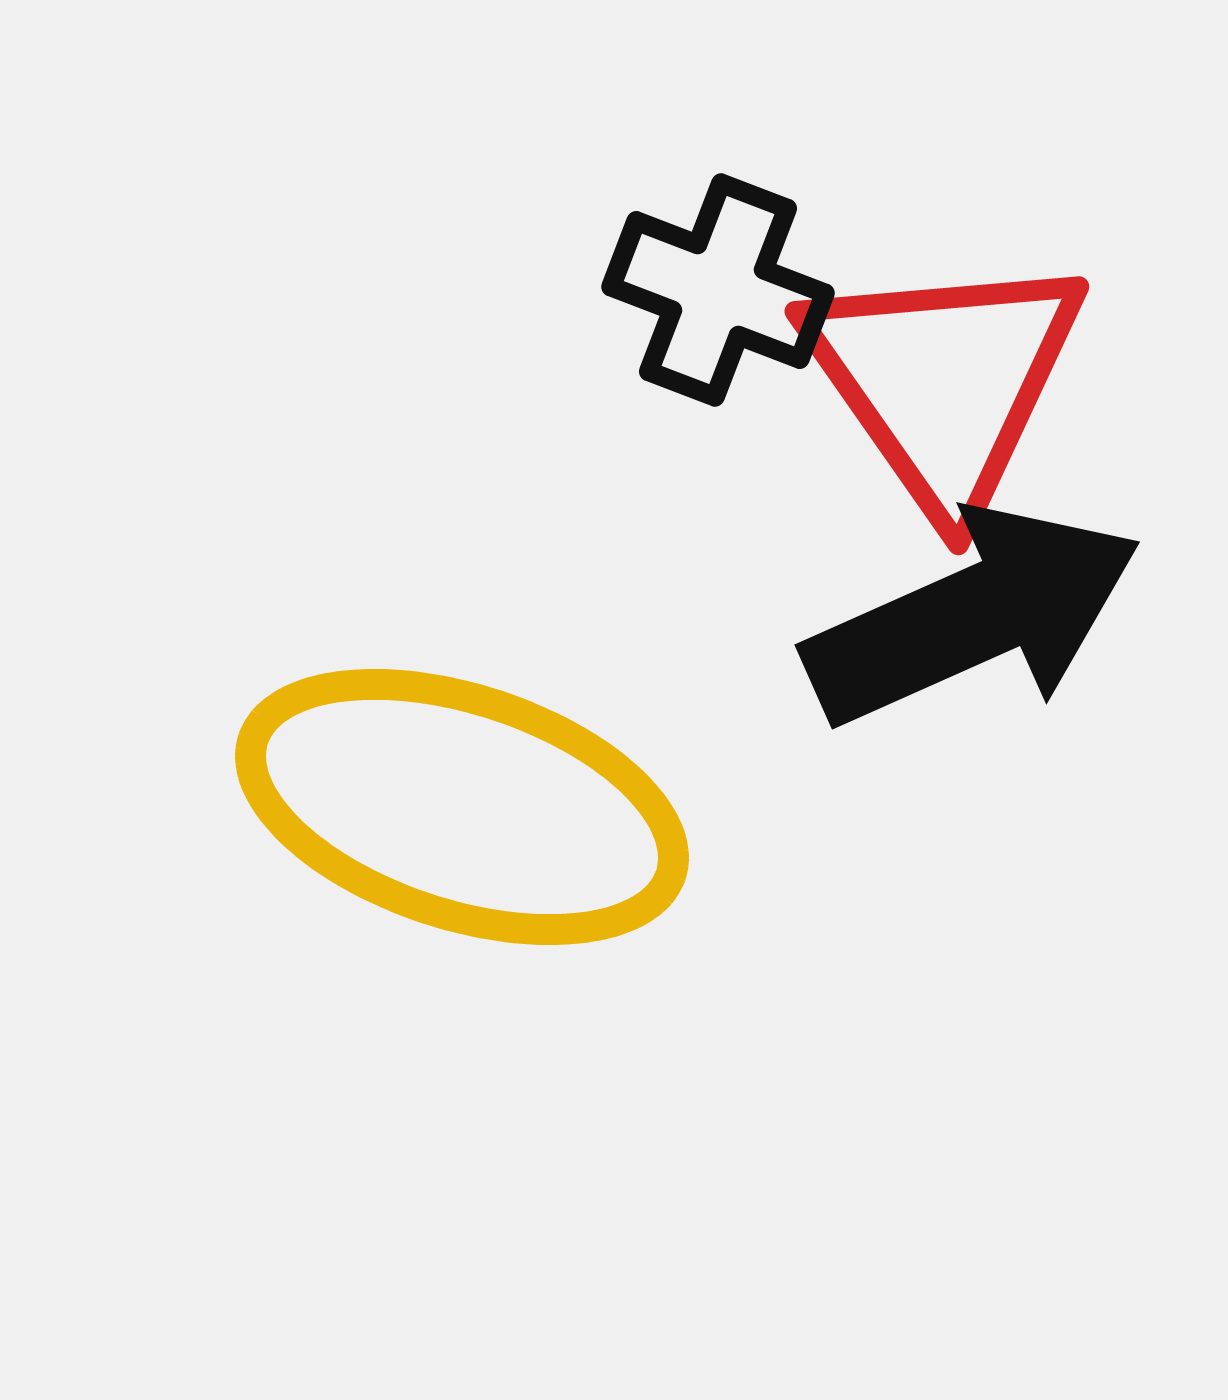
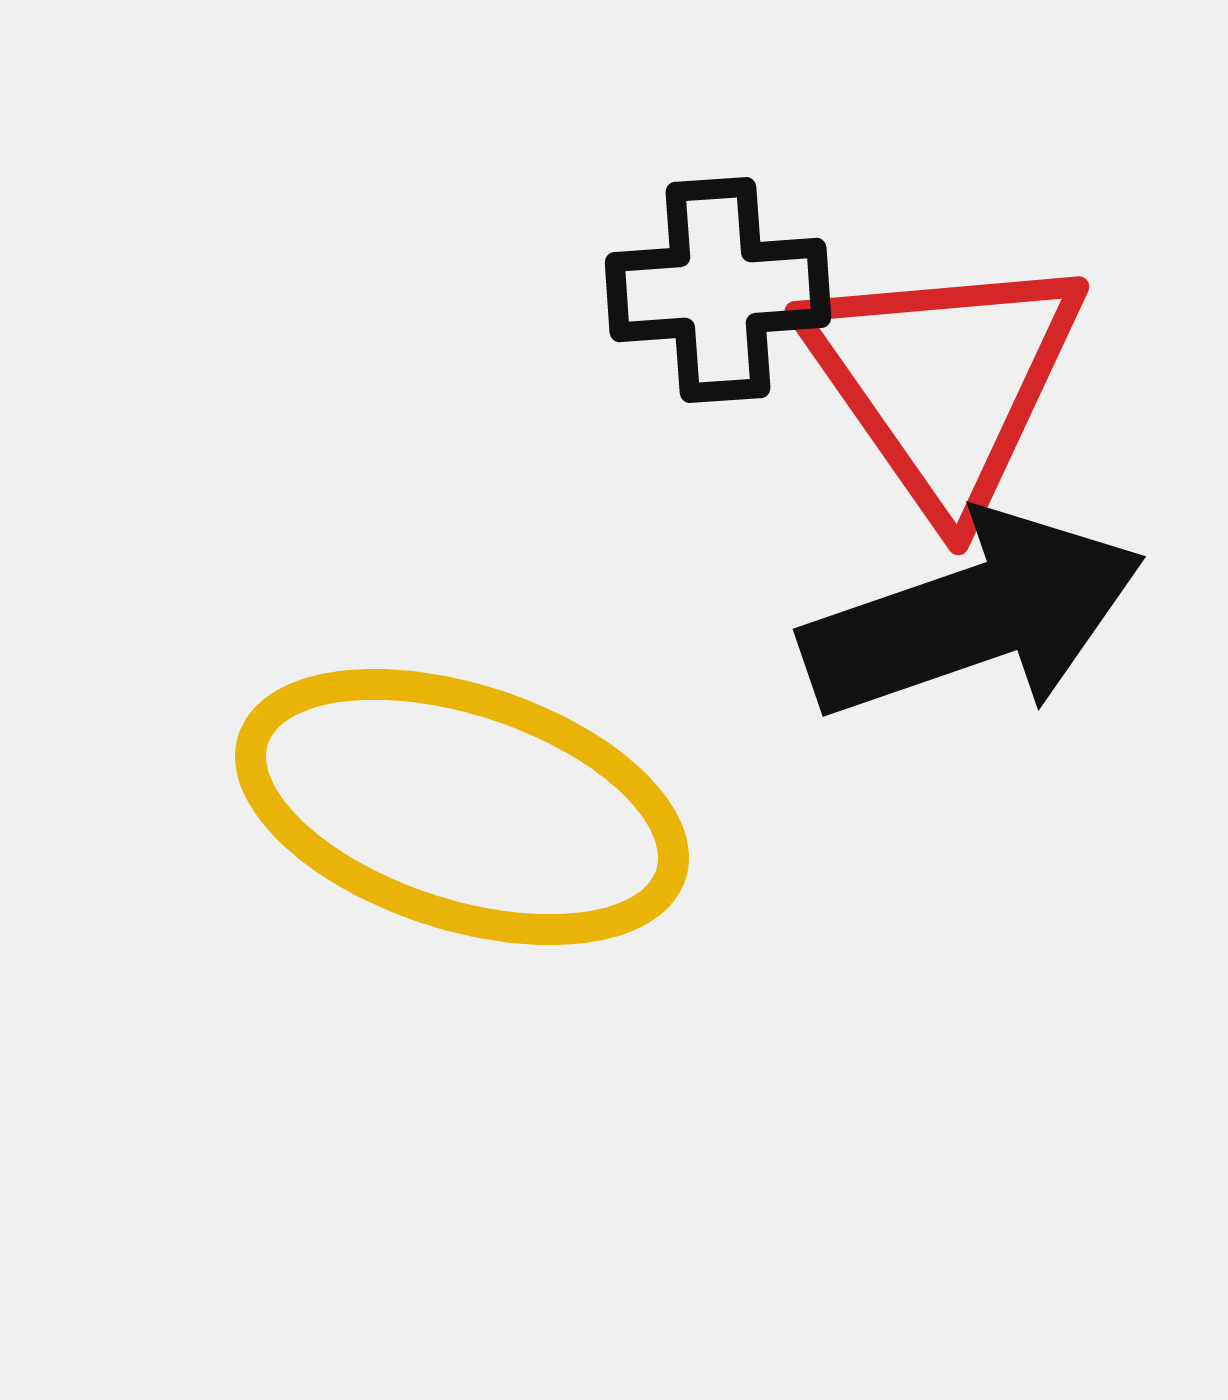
black cross: rotated 25 degrees counterclockwise
black arrow: rotated 5 degrees clockwise
